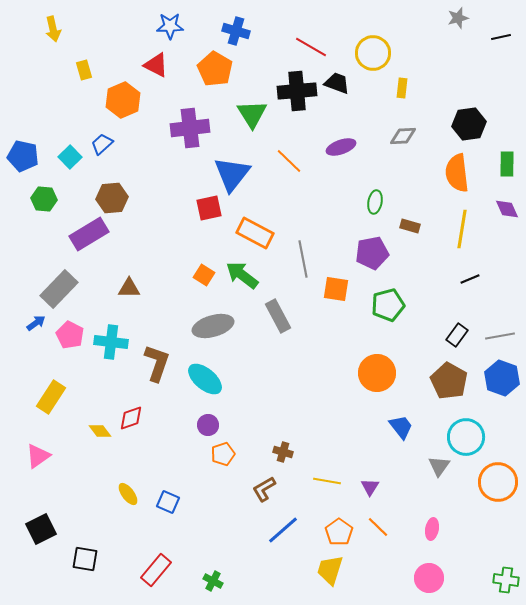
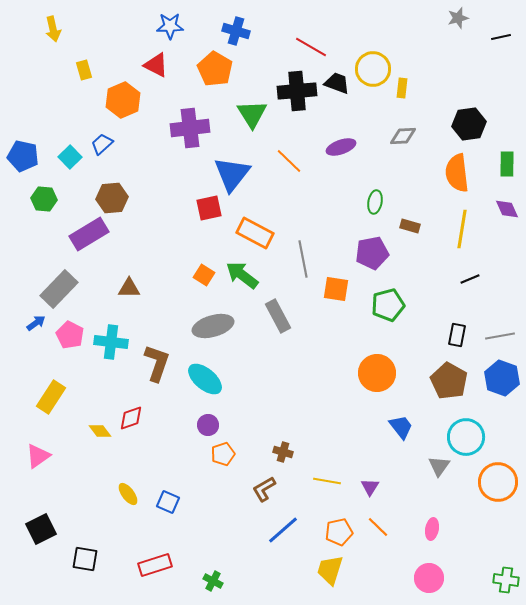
yellow circle at (373, 53): moved 16 px down
black rectangle at (457, 335): rotated 25 degrees counterclockwise
orange pentagon at (339, 532): rotated 24 degrees clockwise
red rectangle at (156, 570): moved 1 px left, 5 px up; rotated 32 degrees clockwise
